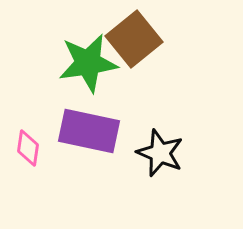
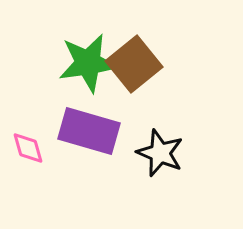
brown square: moved 25 px down
purple rectangle: rotated 4 degrees clockwise
pink diamond: rotated 24 degrees counterclockwise
